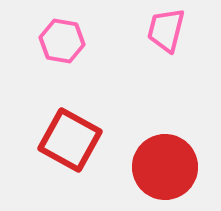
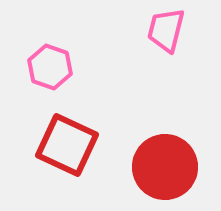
pink hexagon: moved 12 px left, 26 px down; rotated 9 degrees clockwise
red square: moved 3 px left, 5 px down; rotated 4 degrees counterclockwise
